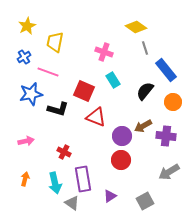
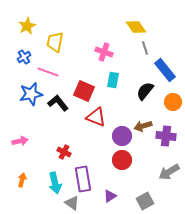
yellow diamond: rotated 20 degrees clockwise
blue rectangle: moved 1 px left
cyan rectangle: rotated 42 degrees clockwise
black L-shape: moved 6 px up; rotated 145 degrees counterclockwise
brown arrow: rotated 12 degrees clockwise
pink arrow: moved 6 px left
red circle: moved 1 px right
orange arrow: moved 3 px left, 1 px down
